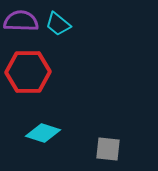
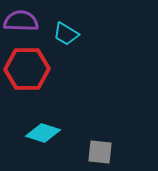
cyan trapezoid: moved 8 px right, 10 px down; rotated 8 degrees counterclockwise
red hexagon: moved 1 px left, 3 px up
gray square: moved 8 px left, 3 px down
